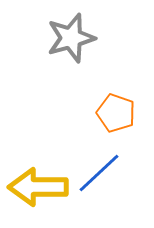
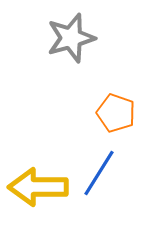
blue line: rotated 15 degrees counterclockwise
